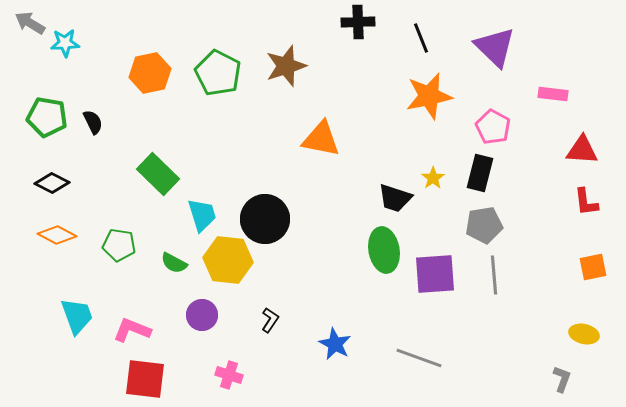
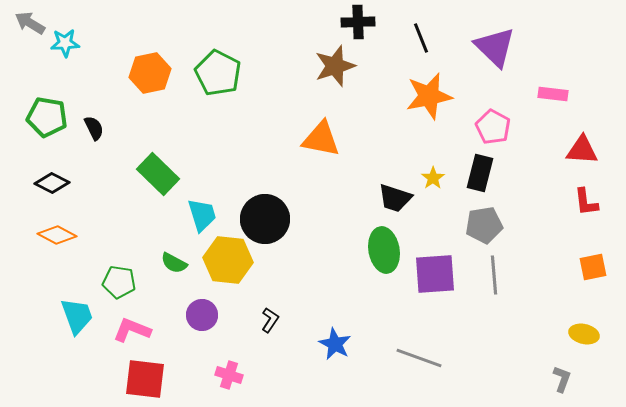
brown star at (286, 66): moved 49 px right
black semicircle at (93, 122): moved 1 px right, 6 px down
green pentagon at (119, 245): moved 37 px down
